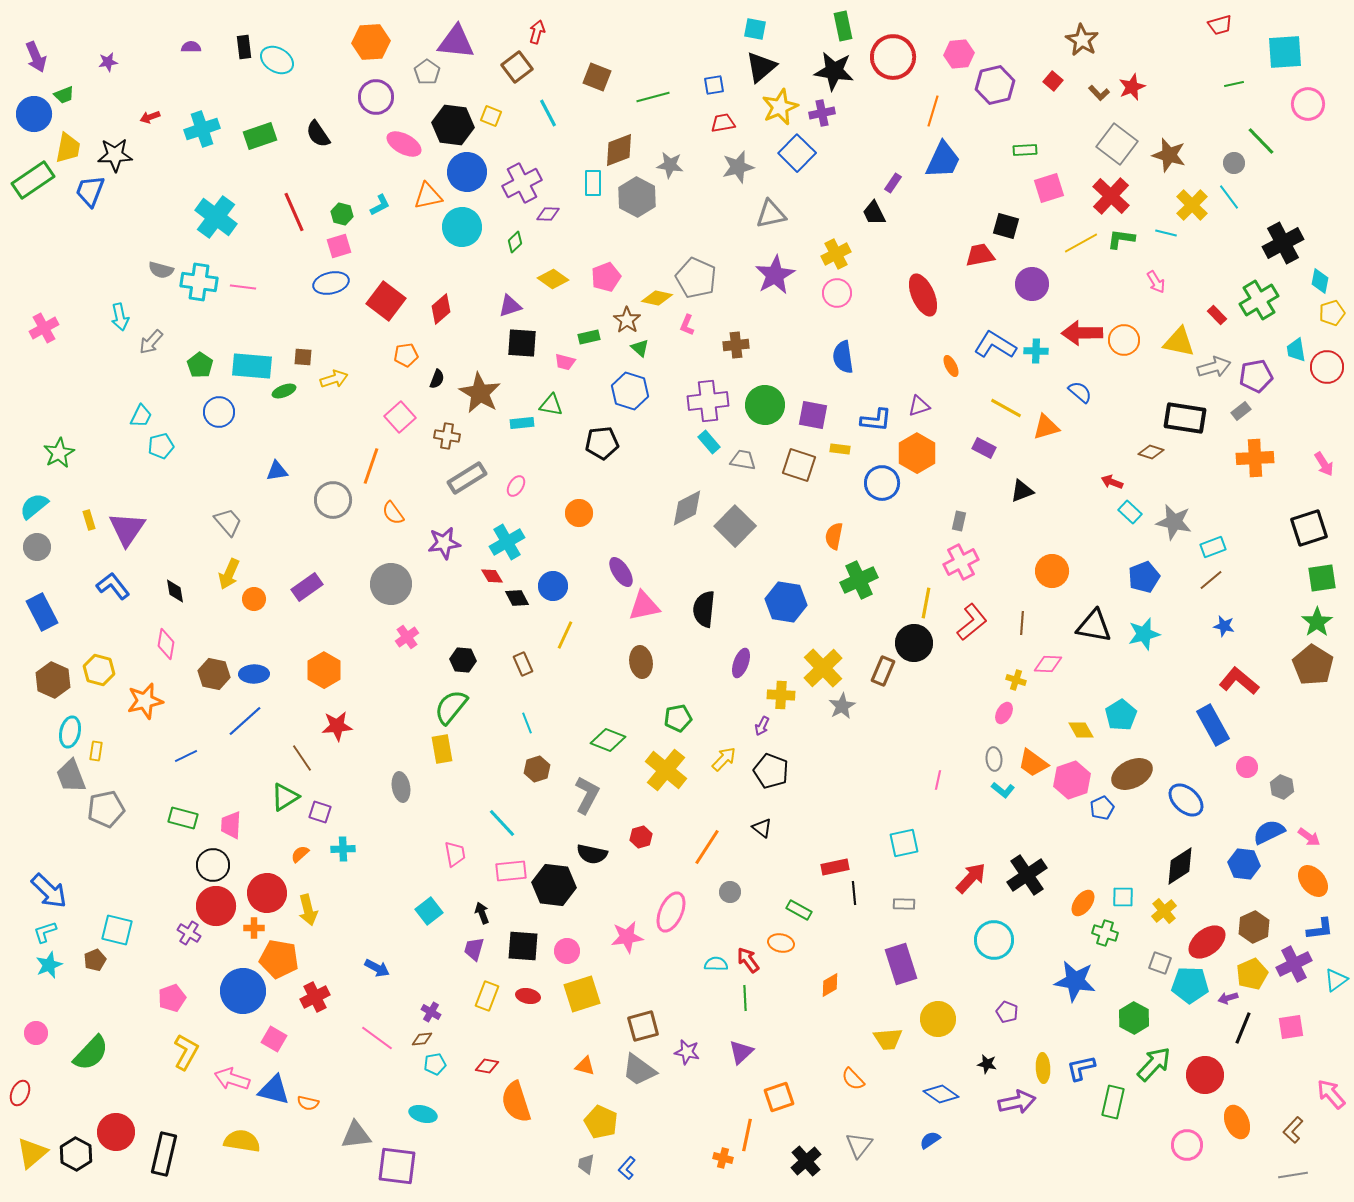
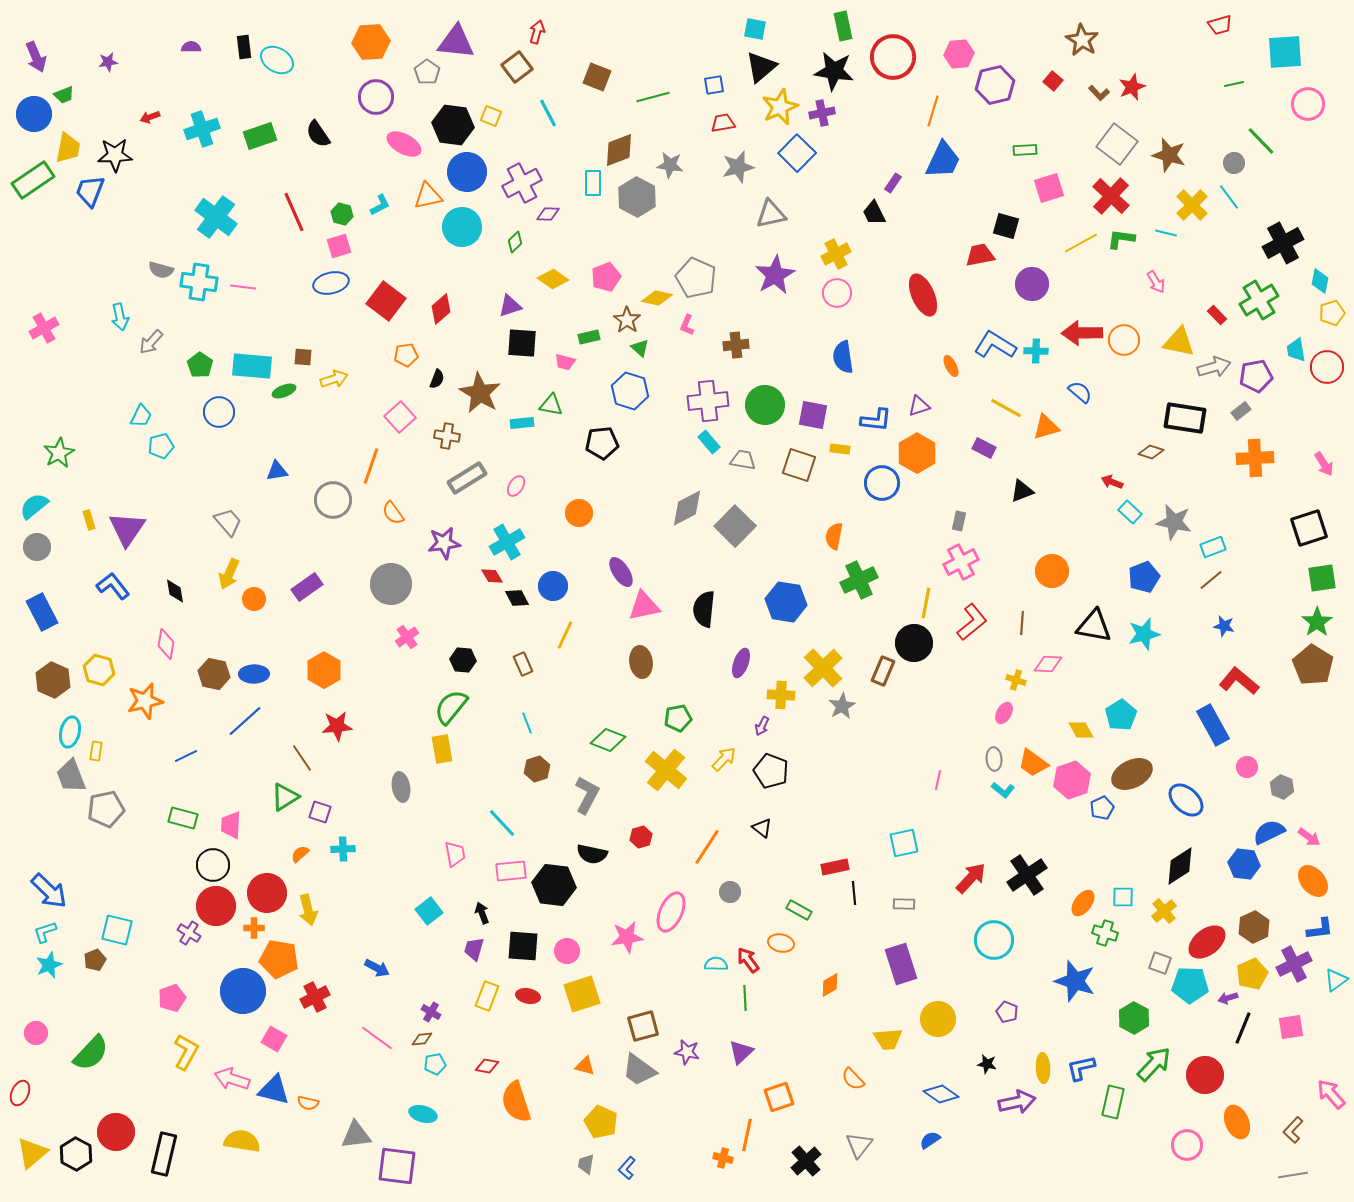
blue star at (1075, 981): rotated 9 degrees clockwise
